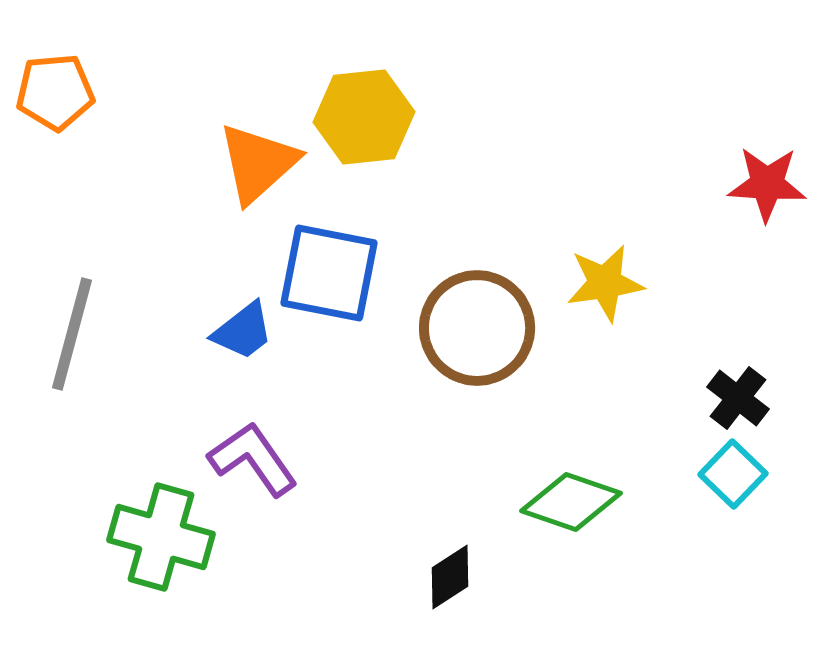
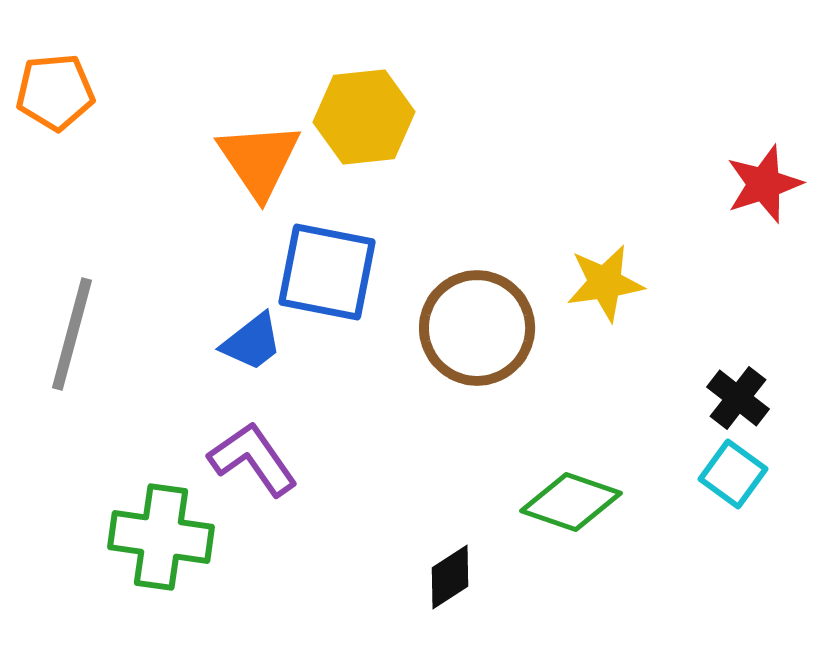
orange triangle: moved 1 px right, 3 px up; rotated 22 degrees counterclockwise
red star: moved 3 px left; rotated 22 degrees counterclockwise
blue square: moved 2 px left, 1 px up
blue trapezoid: moved 9 px right, 11 px down
cyan square: rotated 8 degrees counterclockwise
green cross: rotated 8 degrees counterclockwise
